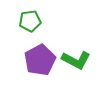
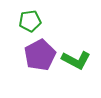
purple pentagon: moved 5 px up
